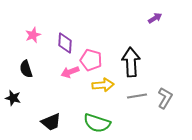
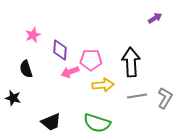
purple diamond: moved 5 px left, 7 px down
pink pentagon: rotated 15 degrees counterclockwise
